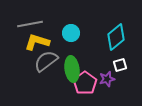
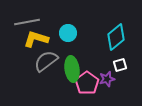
gray line: moved 3 px left, 2 px up
cyan circle: moved 3 px left
yellow L-shape: moved 1 px left, 3 px up
pink pentagon: moved 2 px right
